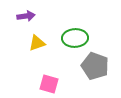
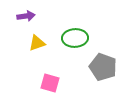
gray pentagon: moved 8 px right, 1 px down
pink square: moved 1 px right, 1 px up
